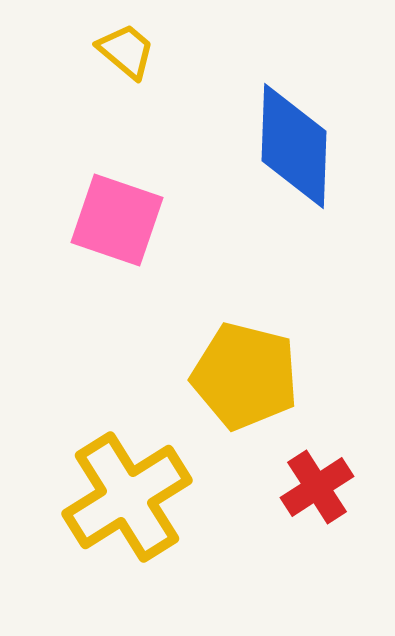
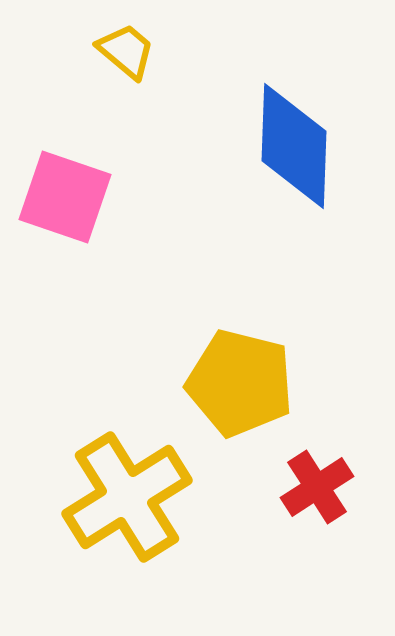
pink square: moved 52 px left, 23 px up
yellow pentagon: moved 5 px left, 7 px down
